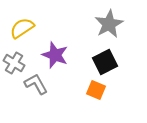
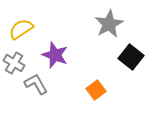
yellow semicircle: moved 1 px left, 1 px down
black square: moved 26 px right, 5 px up; rotated 25 degrees counterclockwise
orange square: rotated 30 degrees clockwise
